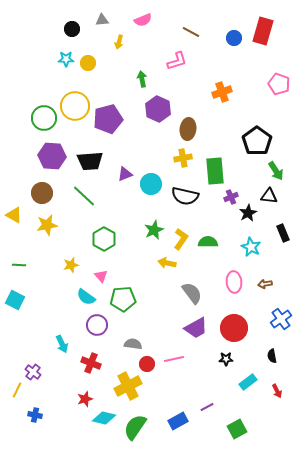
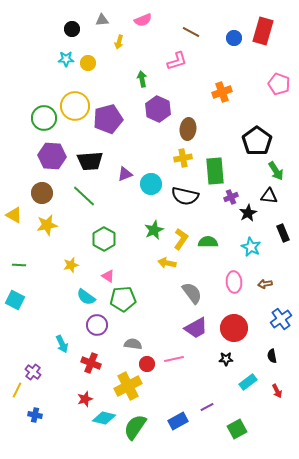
pink triangle at (101, 276): moved 7 px right; rotated 16 degrees counterclockwise
